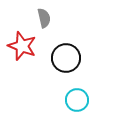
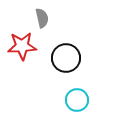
gray semicircle: moved 2 px left
red star: rotated 24 degrees counterclockwise
